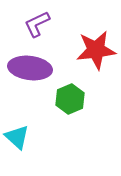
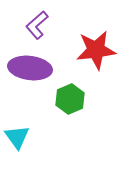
purple L-shape: moved 1 px down; rotated 16 degrees counterclockwise
cyan triangle: rotated 12 degrees clockwise
